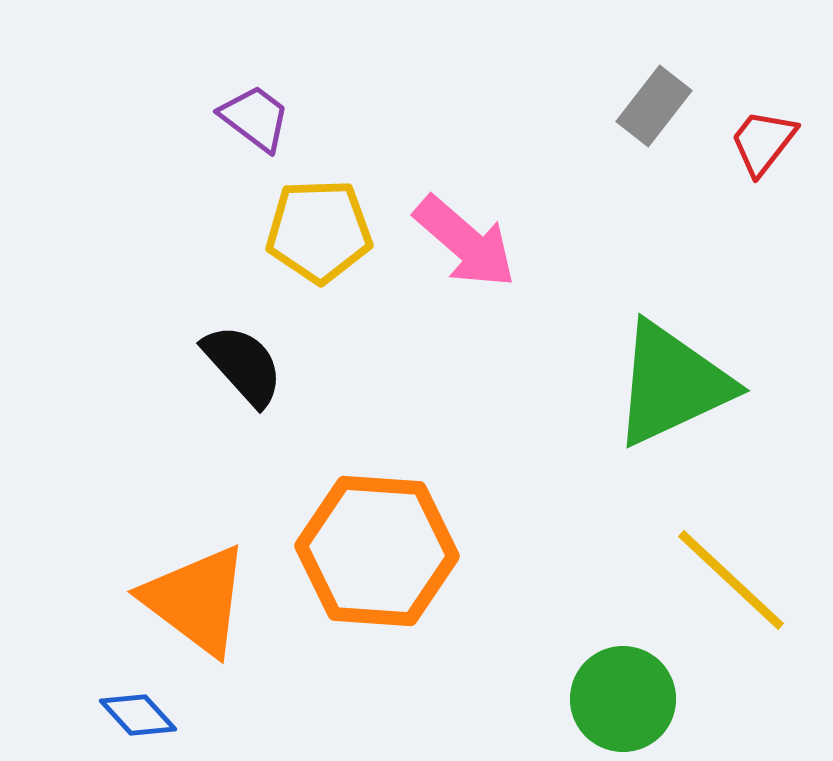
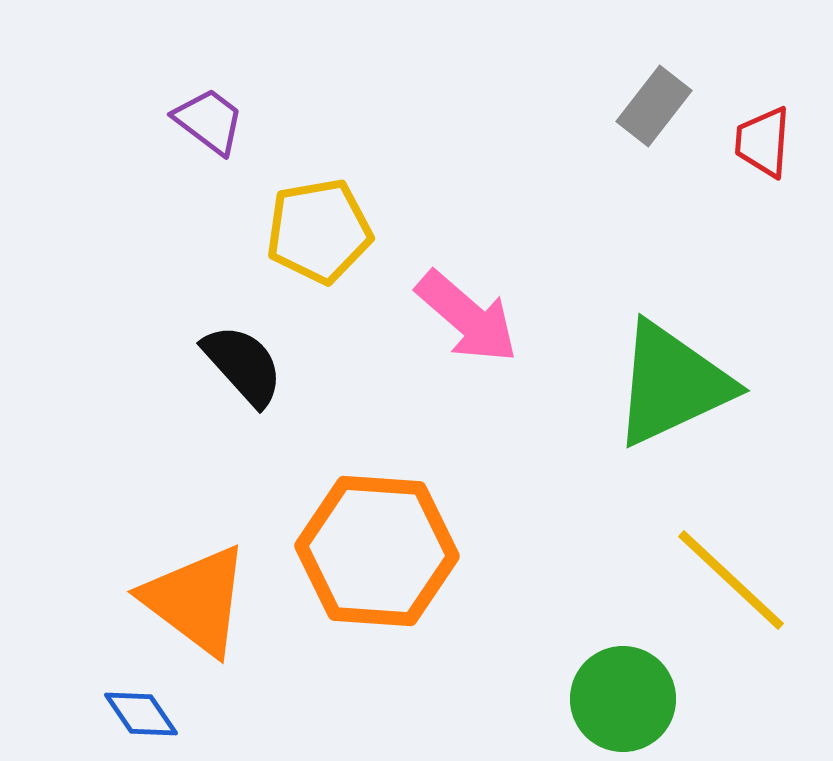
purple trapezoid: moved 46 px left, 3 px down
red trapezoid: rotated 34 degrees counterclockwise
yellow pentagon: rotated 8 degrees counterclockwise
pink arrow: moved 2 px right, 75 px down
blue diamond: moved 3 px right, 1 px up; rotated 8 degrees clockwise
